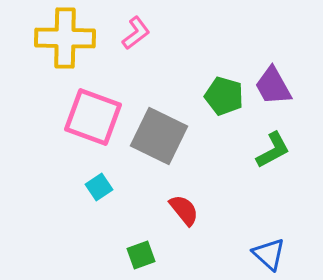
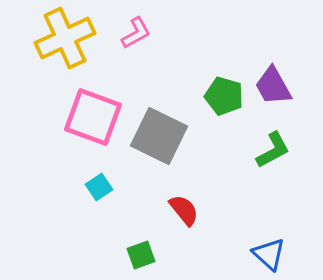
pink L-shape: rotated 8 degrees clockwise
yellow cross: rotated 26 degrees counterclockwise
